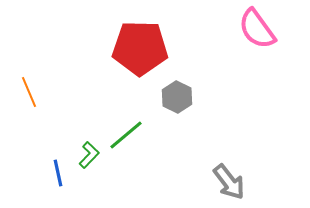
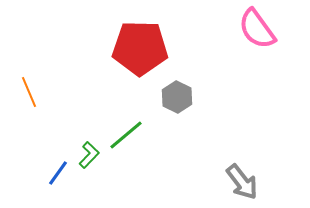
blue line: rotated 48 degrees clockwise
gray arrow: moved 13 px right
